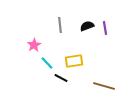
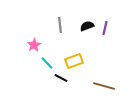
purple line: rotated 24 degrees clockwise
yellow rectangle: rotated 12 degrees counterclockwise
